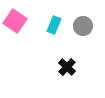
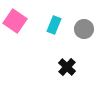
gray circle: moved 1 px right, 3 px down
